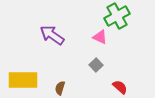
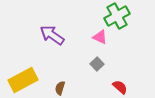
gray square: moved 1 px right, 1 px up
yellow rectangle: rotated 28 degrees counterclockwise
